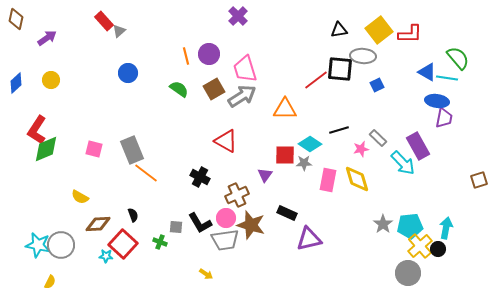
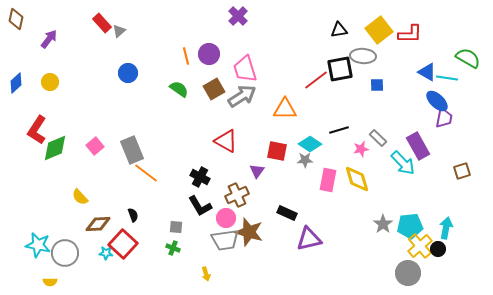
red rectangle at (104, 21): moved 2 px left, 2 px down
purple arrow at (47, 38): moved 2 px right, 1 px down; rotated 18 degrees counterclockwise
green semicircle at (458, 58): moved 10 px right; rotated 20 degrees counterclockwise
black square at (340, 69): rotated 16 degrees counterclockwise
yellow circle at (51, 80): moved 1 px left, 2 px down
blue square at (377, 85): rotated 24 degrees clockwise
blue ellipse at (437, 101): rotated 35 degrees clockwise
green diamond at (46, 149): moved 9 px right, 1 px up
pink square at (94, 149): moved 1 px right, 3 px up; rotated 36 degrees clockwise
red square at (285, 155): moved 8 px left, 4 px up; rotated 10 degrees clockwise
gray star at (304, 163): moved 1 px right, 3 px up
purple triangle at (265, 175): moved 8 px left, 4 px up
brown square at (479, 180): moved 17 px left, 9 px up
yellow semicircle at (80, 197): rotated 18 degrees clockwise
black L-shape at (200, 223): moved 17 px up
brown star at (251, 225): moved 2 px left, 7 px down
green cross at (160, 242): moved 13 px right, 6 px down
gray circle at (61, 245): moved 4 px right, 8 px down
cyan star at (106, 256): moved 3 px up
yellow arrow at (206, 274): rotated 40 degrees clockwise
yellow semicircle at (50, 282): rotated 64 degrees clockwise
